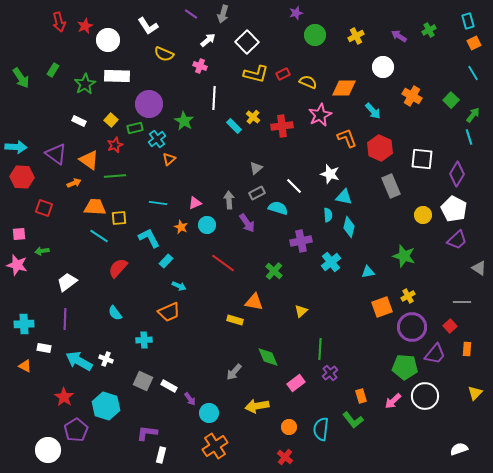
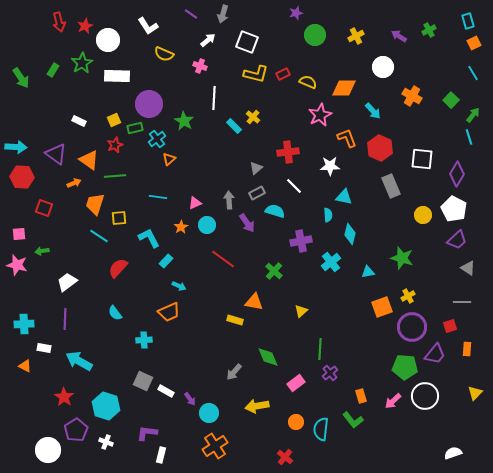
white square at (247, 42): rotated 25 degrees counterclockwise
green star at (85, 84): moved 3 px left, 21 px up
yellow square at (111, 120): moved 3 px right; rotated 24 degrees clockwise
red cross at (282, 126): moved 6 px right, 26 px down
white star at (330, 174): moved 8 px up; rotated 18 degrees counterclockwise
cyan line at (158, 203): moved 6 px up
orange trapezoid at (95, 207): moved 3 px up; rotated 75 degrees counterclockwise
cyan semicircle at (278, 208): moved 3 px left, 3 px down
orange star at (181, 227): rotated 16 degrees clockwise
cyan diamond at (349, 227): moved 1 px right, 7 px down
green star at (404, 256): moved 2 px left, 2 px down
red line at (223, 263): moved 4 px up
gray triangle at (479, 268): moved 11 px left
red square at (450, 326): rotated 24 degrees clockwise
white cross at (106, 359): moved 83 px down
white rectangle at (169, 386): moved 3 px left, 5 px down
orange circle at (289, 427): moved 7 px right, 5 px up
white semicircle at (459, 449): moved 6 px left, 4 px down
